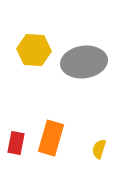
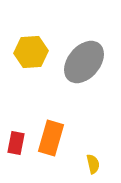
yellow hexagon: moved 3 px left, 2 px down; rotated 8 degrees counterclockwise
gray ellipse: rotated 42 degrees counterclockwise
yellow semicircle: moved 6 px left, 15 px down; rotated 150 degrees clockwise
